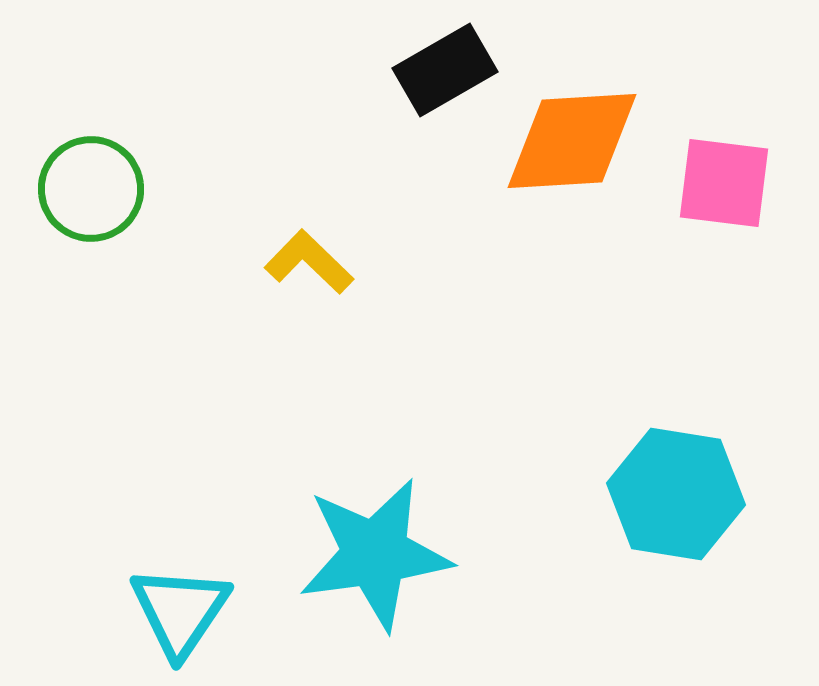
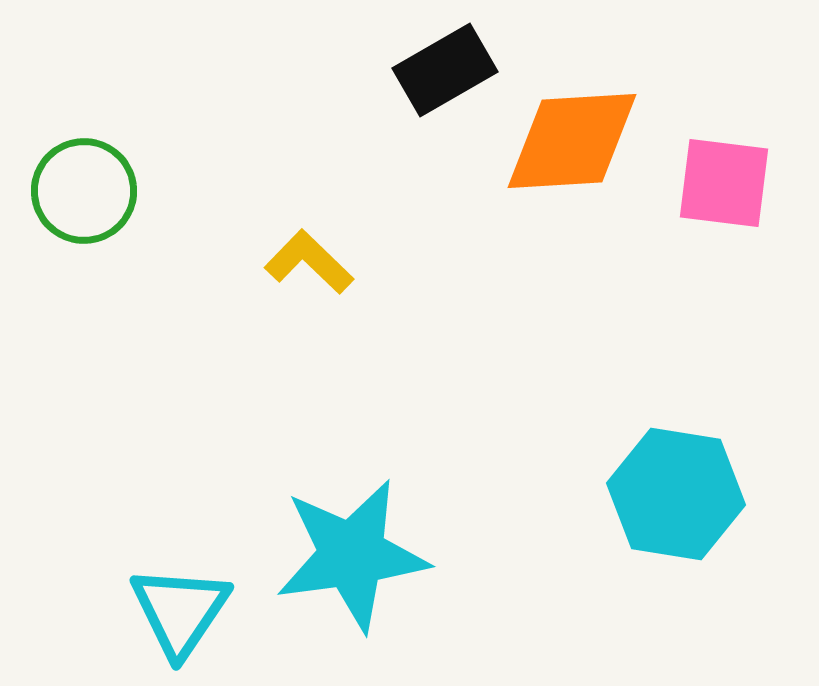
green circle: moved 7 px left, 2 px down
cyan star: moved 23 px left, 1 px down
